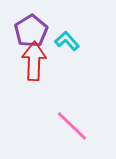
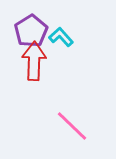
cyan L-shape: moved 6 px left, 4 px up
